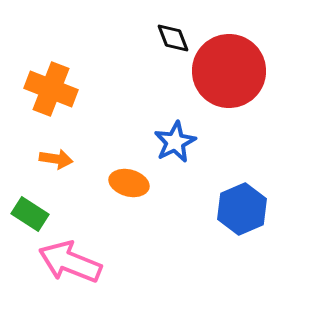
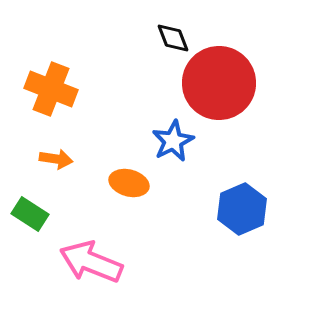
red circle: moved 10 px left, 12 px down
blue star: moved 2 px left, 1 px up
pink arrow: moved 21 px right
